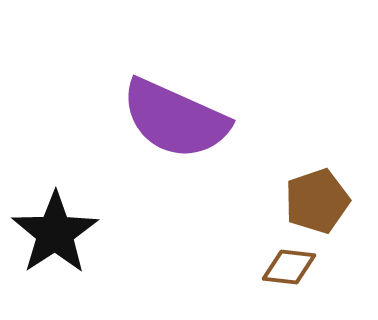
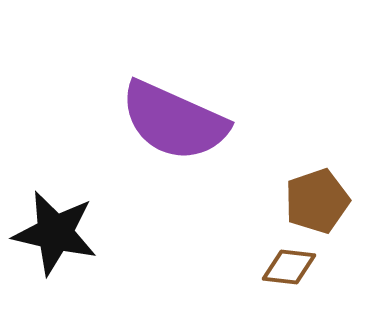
purple semicircle: moved 1 px left, 2 px down
black star: rotated 26 degrees counterclockwise
